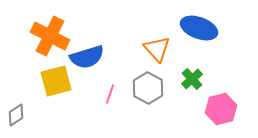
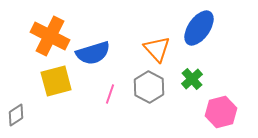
blue ellipse: rotated 75 degrees counterclockwise
blue semicircle: moved 6 px right, 4 px up
gray hexagon: moved 1 px right, 1 px up
pink hexagon: moved 3 px down
